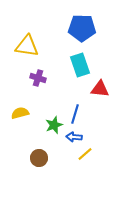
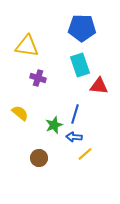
red triangle: moved 1 px left, 3 px up
yellow semicircle: rotated 54 degrees clockwise
